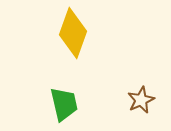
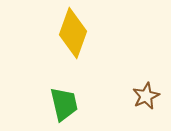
brown star: moved 5 px right, 4 px up
